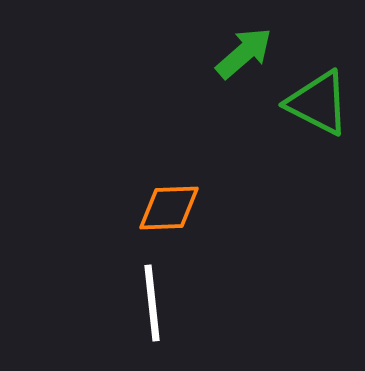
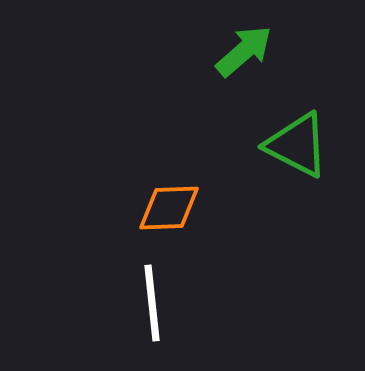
green arrow: moved 2 px up
green triangle: moved 21 px left, 42 px down
